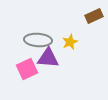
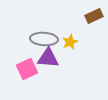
gray ellipse: moved 6 px right, 1 px up
